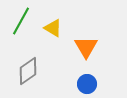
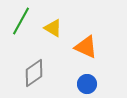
orange triangle: rotated 35 degrees counterclockwise
gray diamond: moved 6 px right, 2 px down
